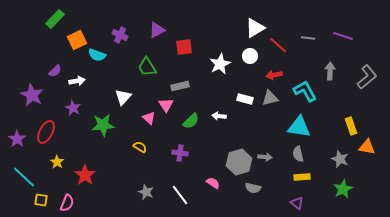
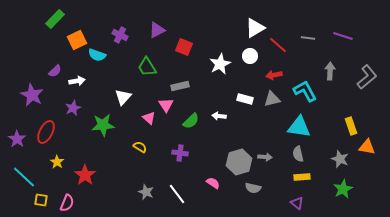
red square at (184, 47): rotated 30 degrees clockwise
gray triangle at (270, 98): moved 2 px right, 1 px down
purple star at (73, 108): rotated 21 degrees clockwise
white line at (180, 195): moved 3 px left, 1 px up
